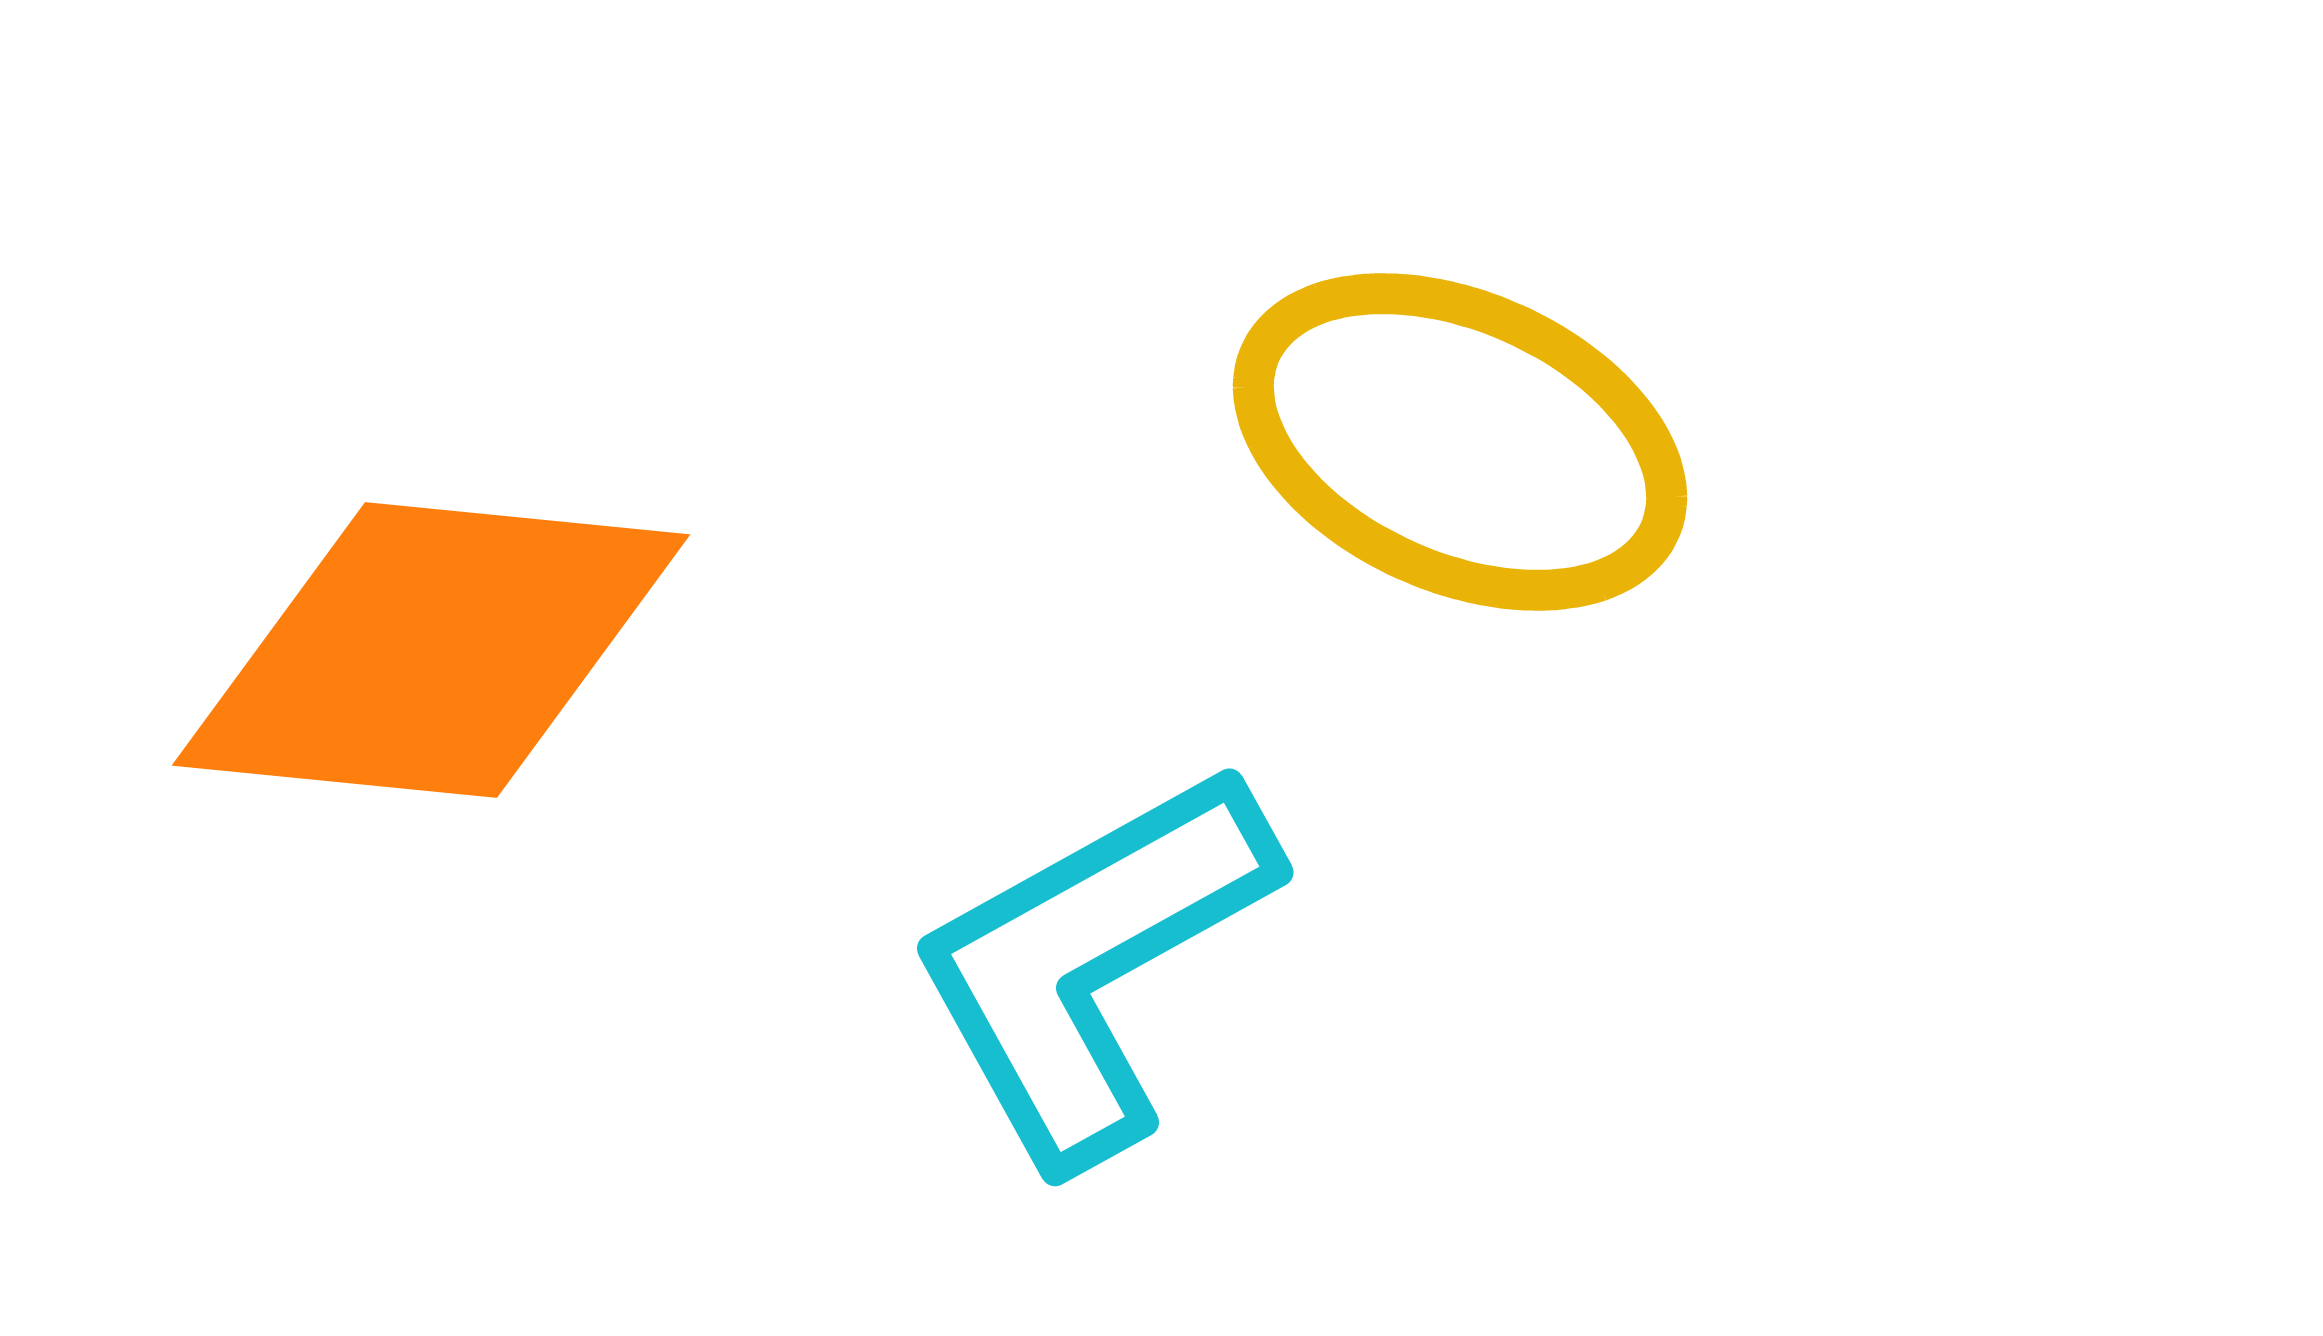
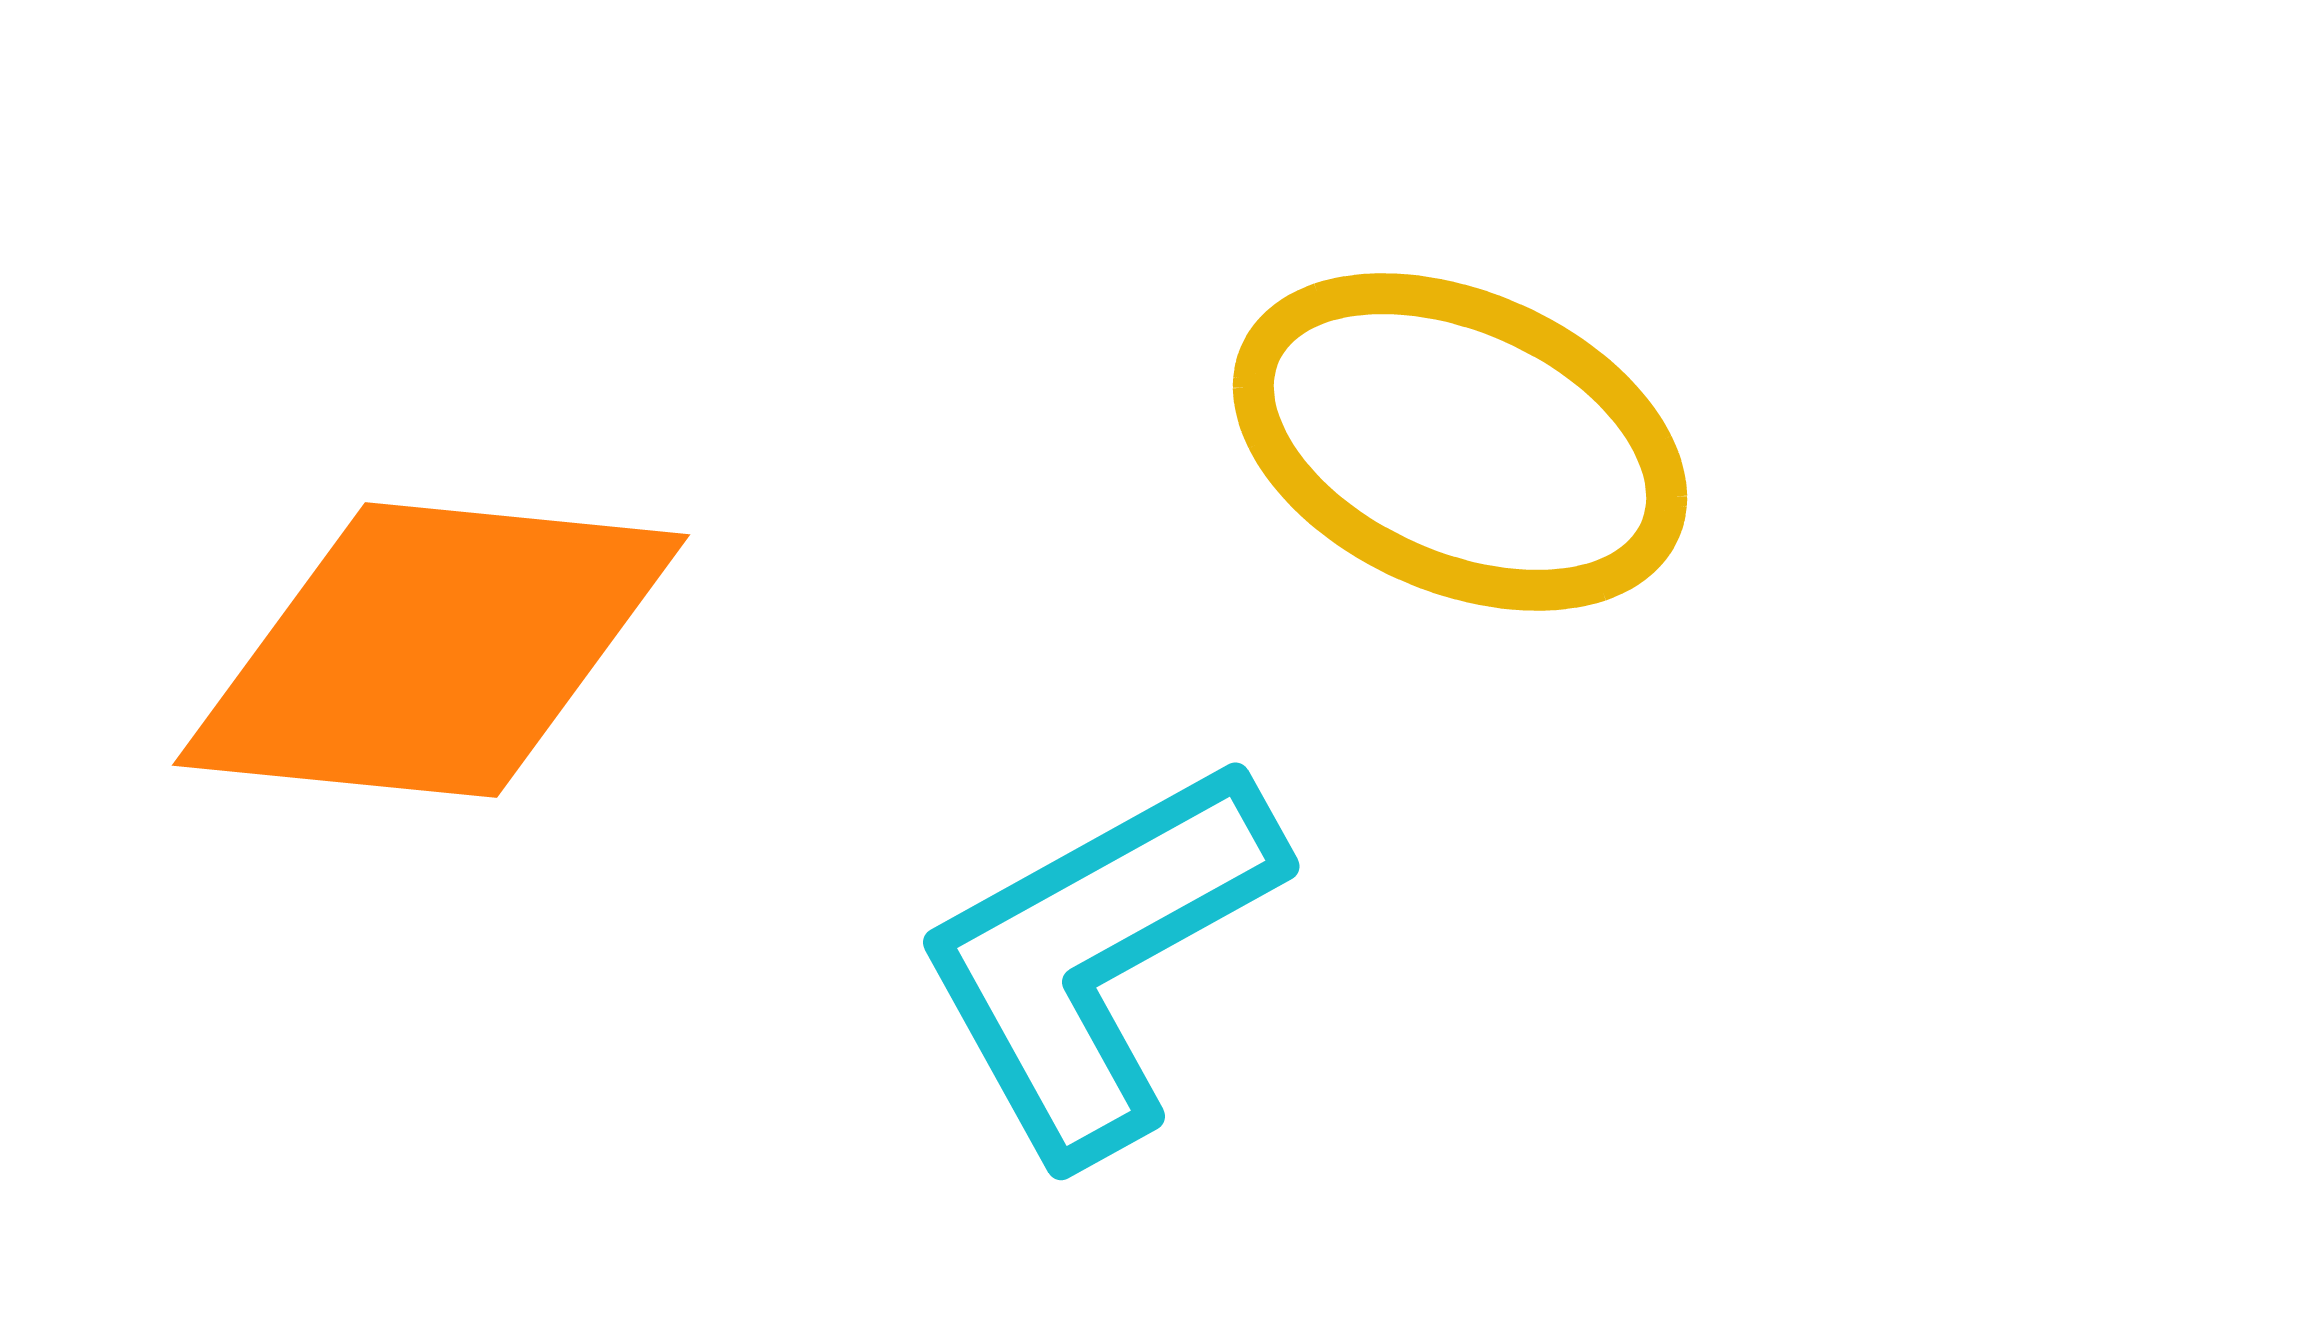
cyan L-shape: moved 6 px right, 6 px up
